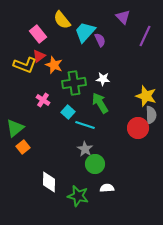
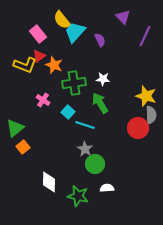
cyan trapezoid: moved 10 px left
